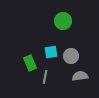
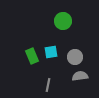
gray circle: moved 4 px right, 1 px down
green rectangle: moved 2 px right, 7 px up
gray line: moved 3 px right, 8 px down
